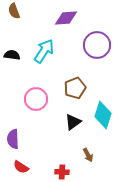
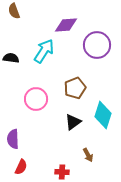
purple diamond: moved 7 px down
black semicircle: moved 1 px left, 3 px down
red semicircle: rotated 98 degrees counterclockwise
